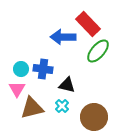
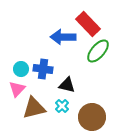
pink triangle: rotated 12 degrees clockwise
brown triangle: moved 2 px right
brown circle: moved 2 px left
